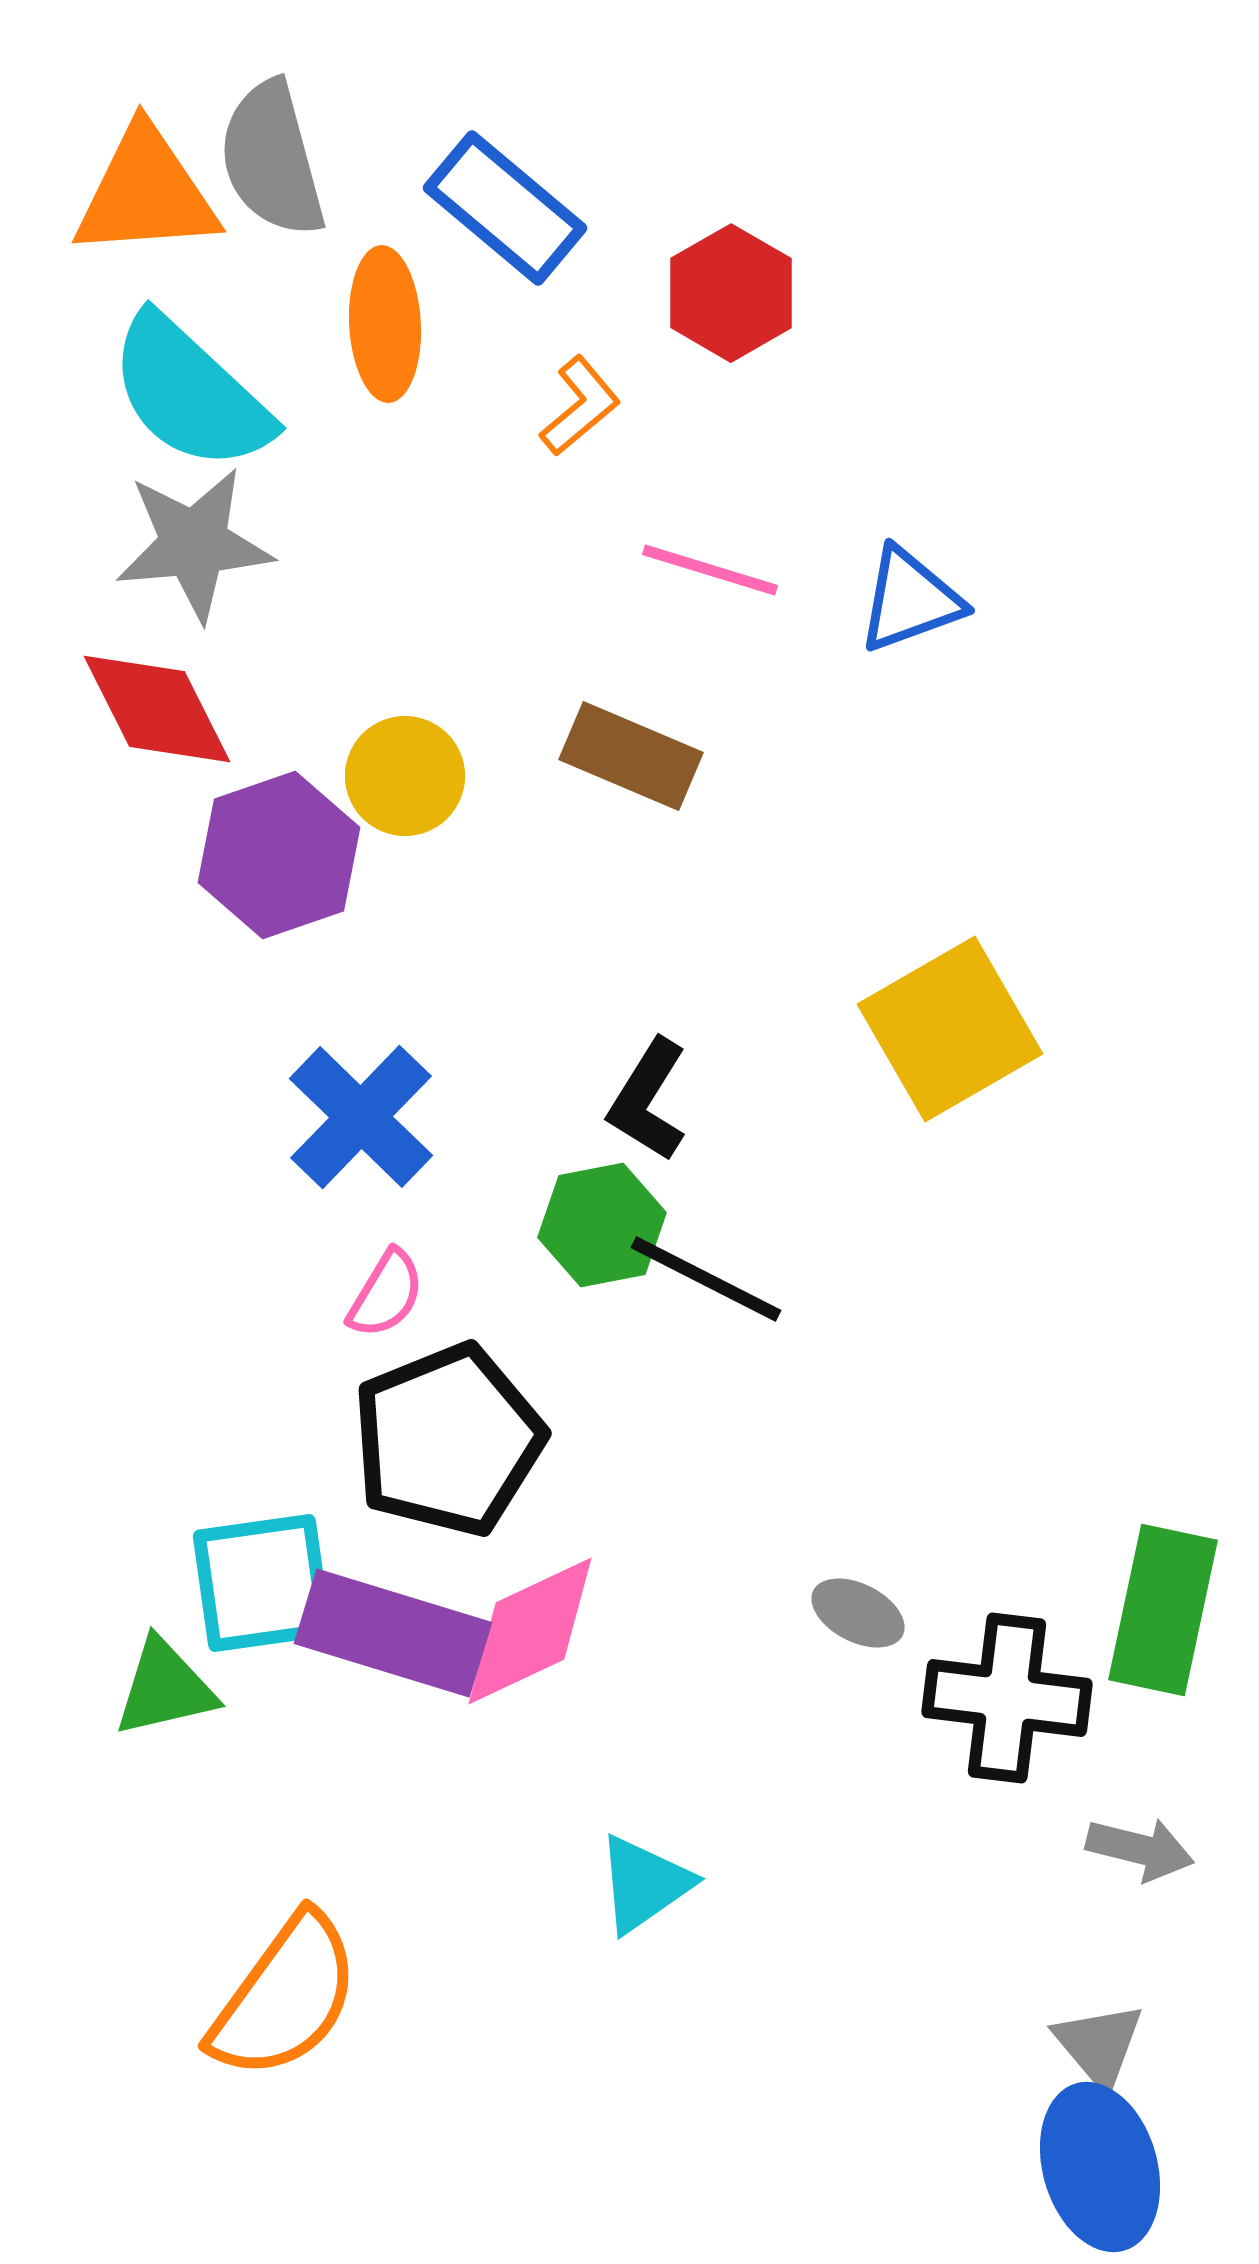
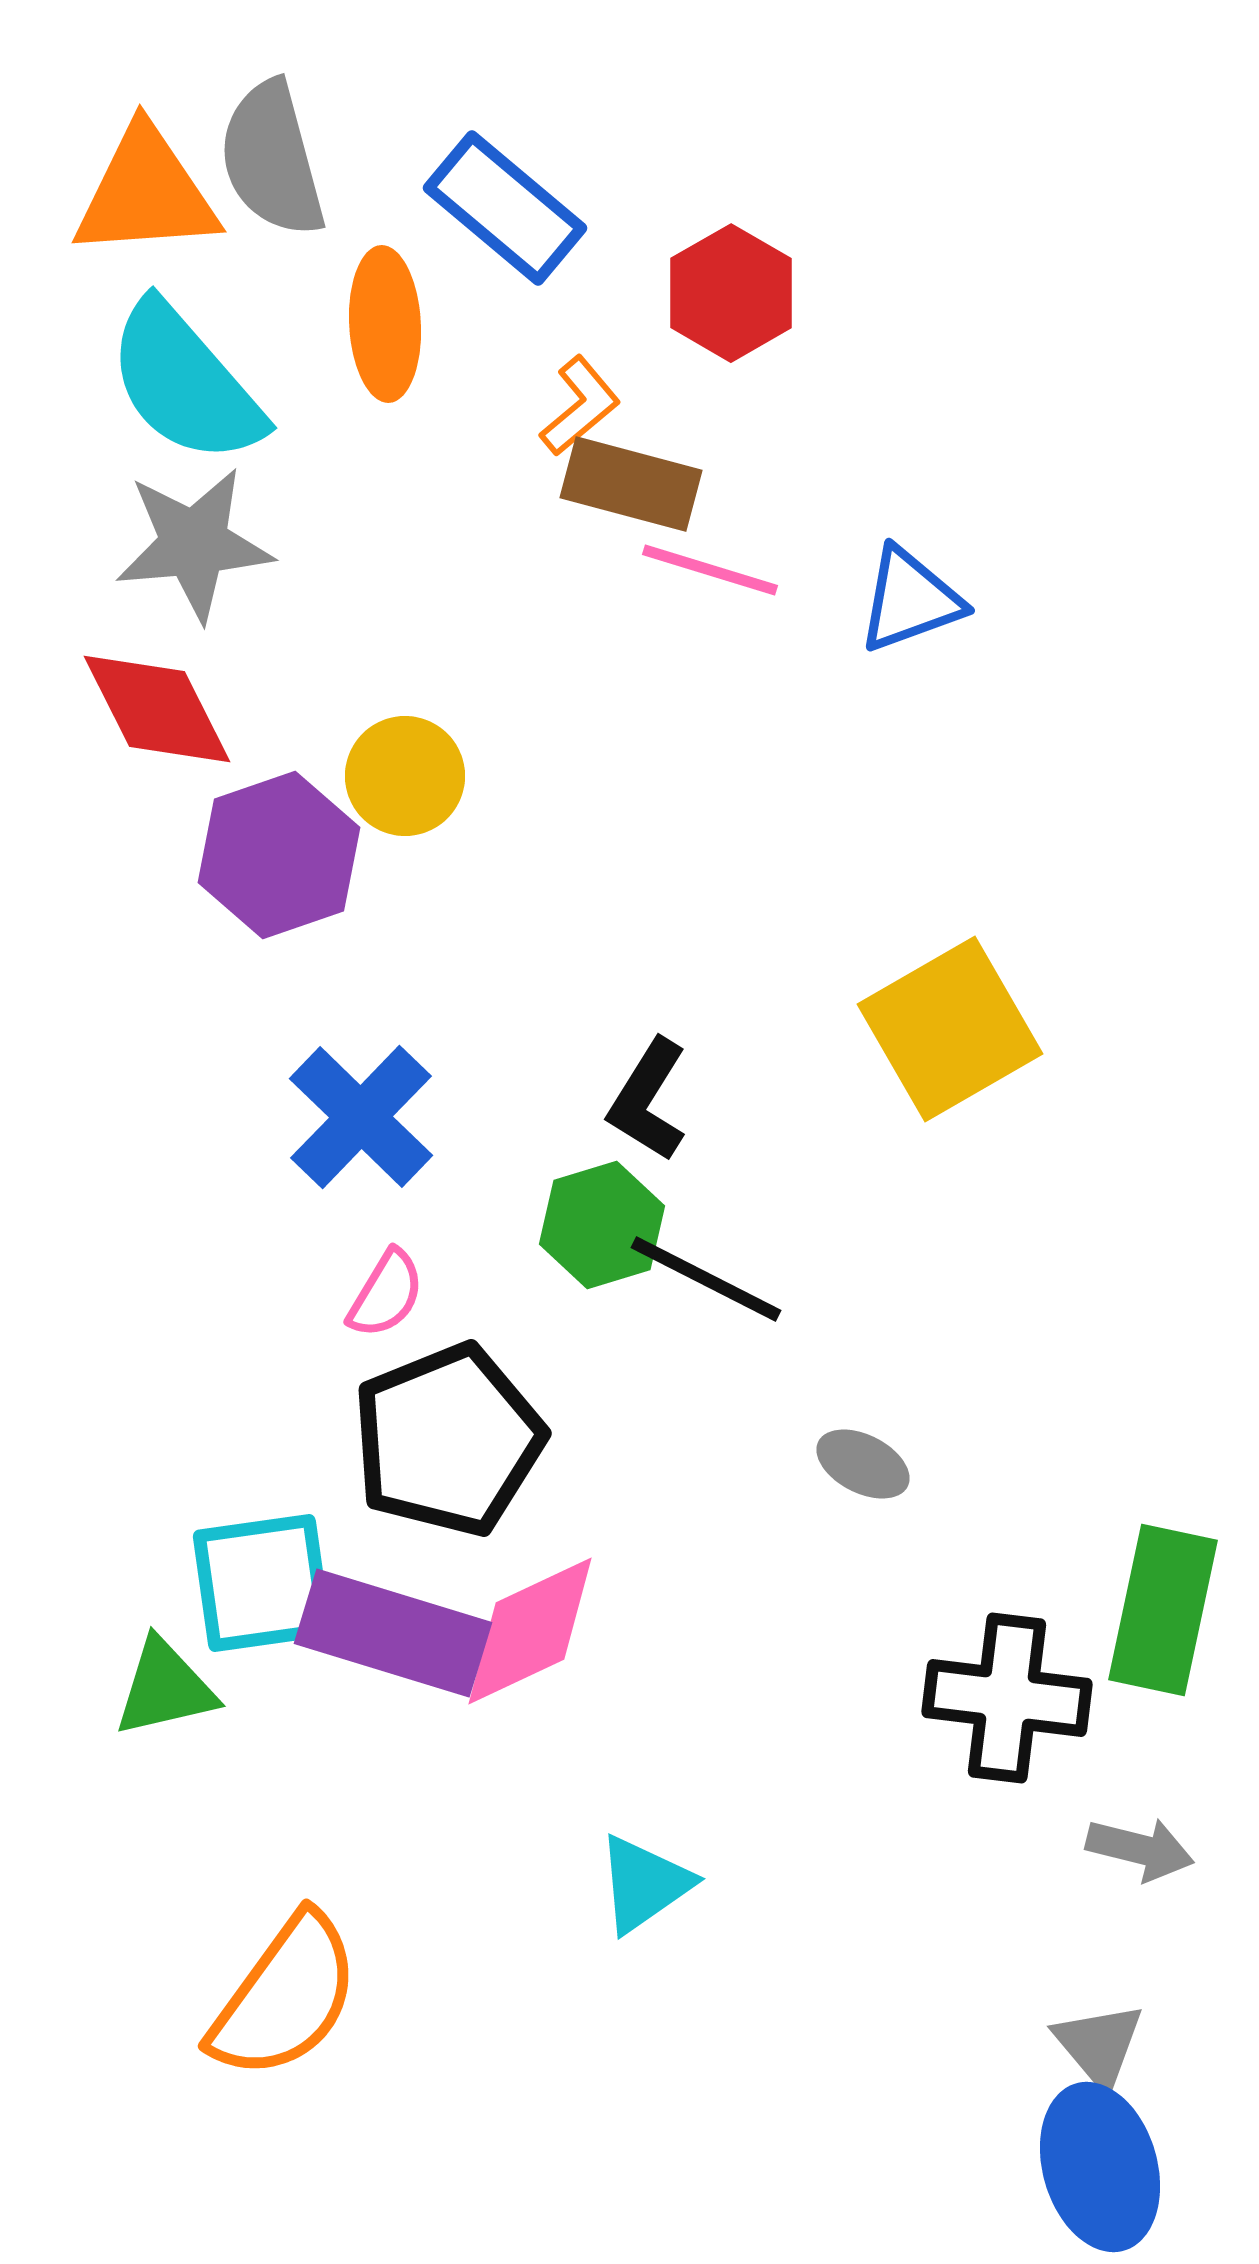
cyan semicircle: moved 5 px left, 10 px up; rotated 6 degrees clockwise
brown rectangle: moved 272 px up; rotated 8 degrees counterclockwise
green hexagon: rotated 6 degrees counterclockwise
gray ellipse: moved 5 px right, 149 px up
